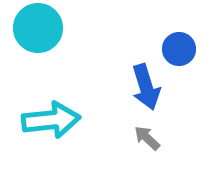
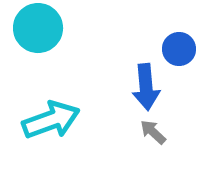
blue arrow: rotated 12 degrees clockwise
cyan arrow: rotated 14 degrees counterclockwise
gray arrow: moved 6 px right, 6 px up
